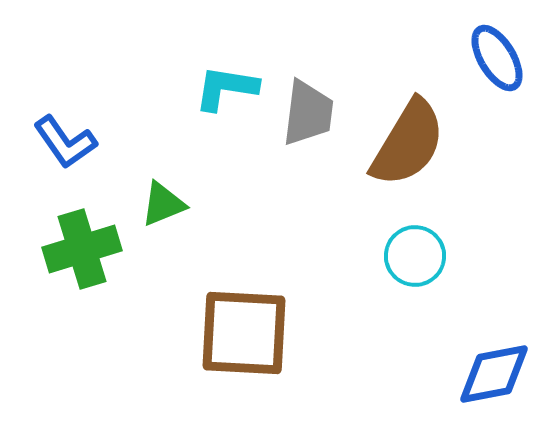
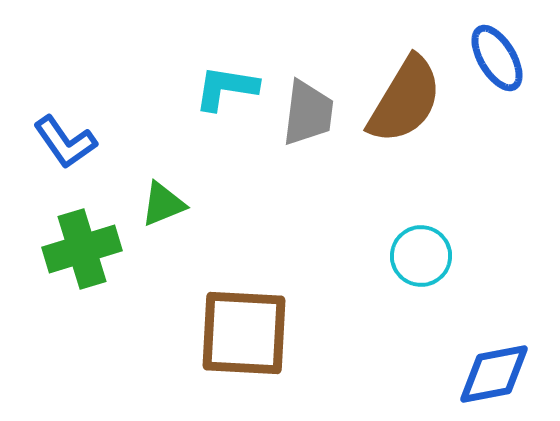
brown semicircle: moved 3 px left, 43 px up
cyan circle: moved 6 px right
